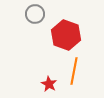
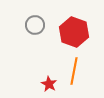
gray circle: moved 11 px down
red hexagon: moved 8 px right, 3 px up
